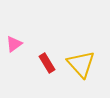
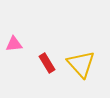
pink triangle: rotated 30 degrees clockwise
